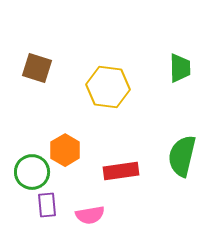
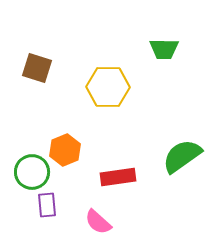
green trapezoid: moved 16 px left, 19 px up; rotated 92 degrees clockwise
yellow hexagon: rotated 6 degrees counterclockwise
orange hexagon: rotated 8 degrees clockwise
green semicircle: rotated 42 degrees clockwise
red rectangle: moved 3 px left, 6 px down
pink semicircle: moved 8 px right, 7 px down; rotated 52 degrees clockwise
